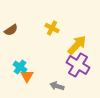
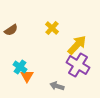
yellow cross: rotated 16 degrees clockwise
